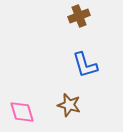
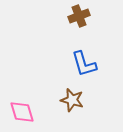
blue L-shape: moved 1 px left, 1 px up
brown star: moved 3 px right, 5 px up
